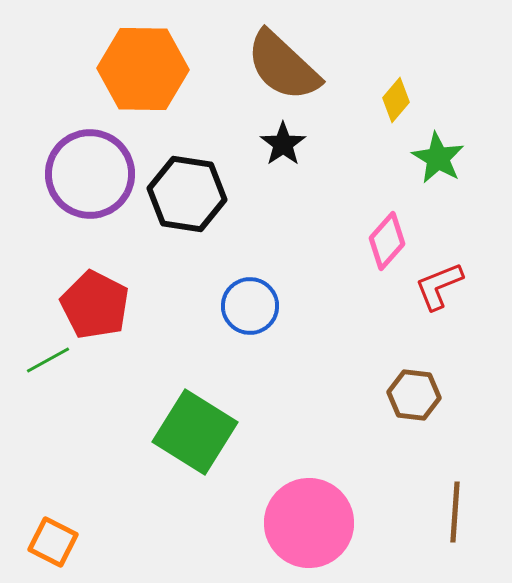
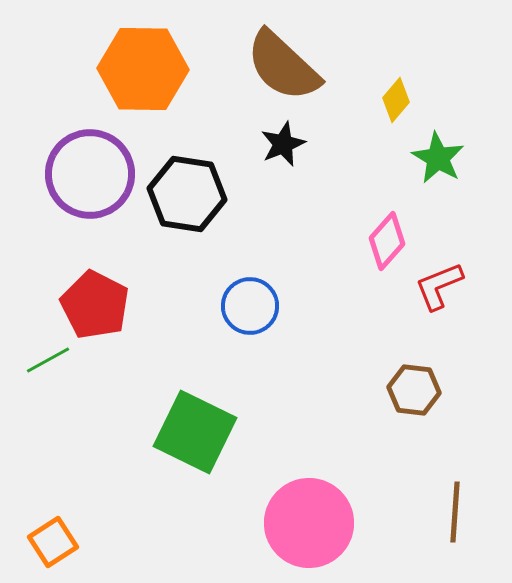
black star: rotated 12 degrees clockwise
brown hexagon: moved 5 px up
green square: rotated 6 degrees counterclockwise
orange square: rotated 30 degrees clockwise
